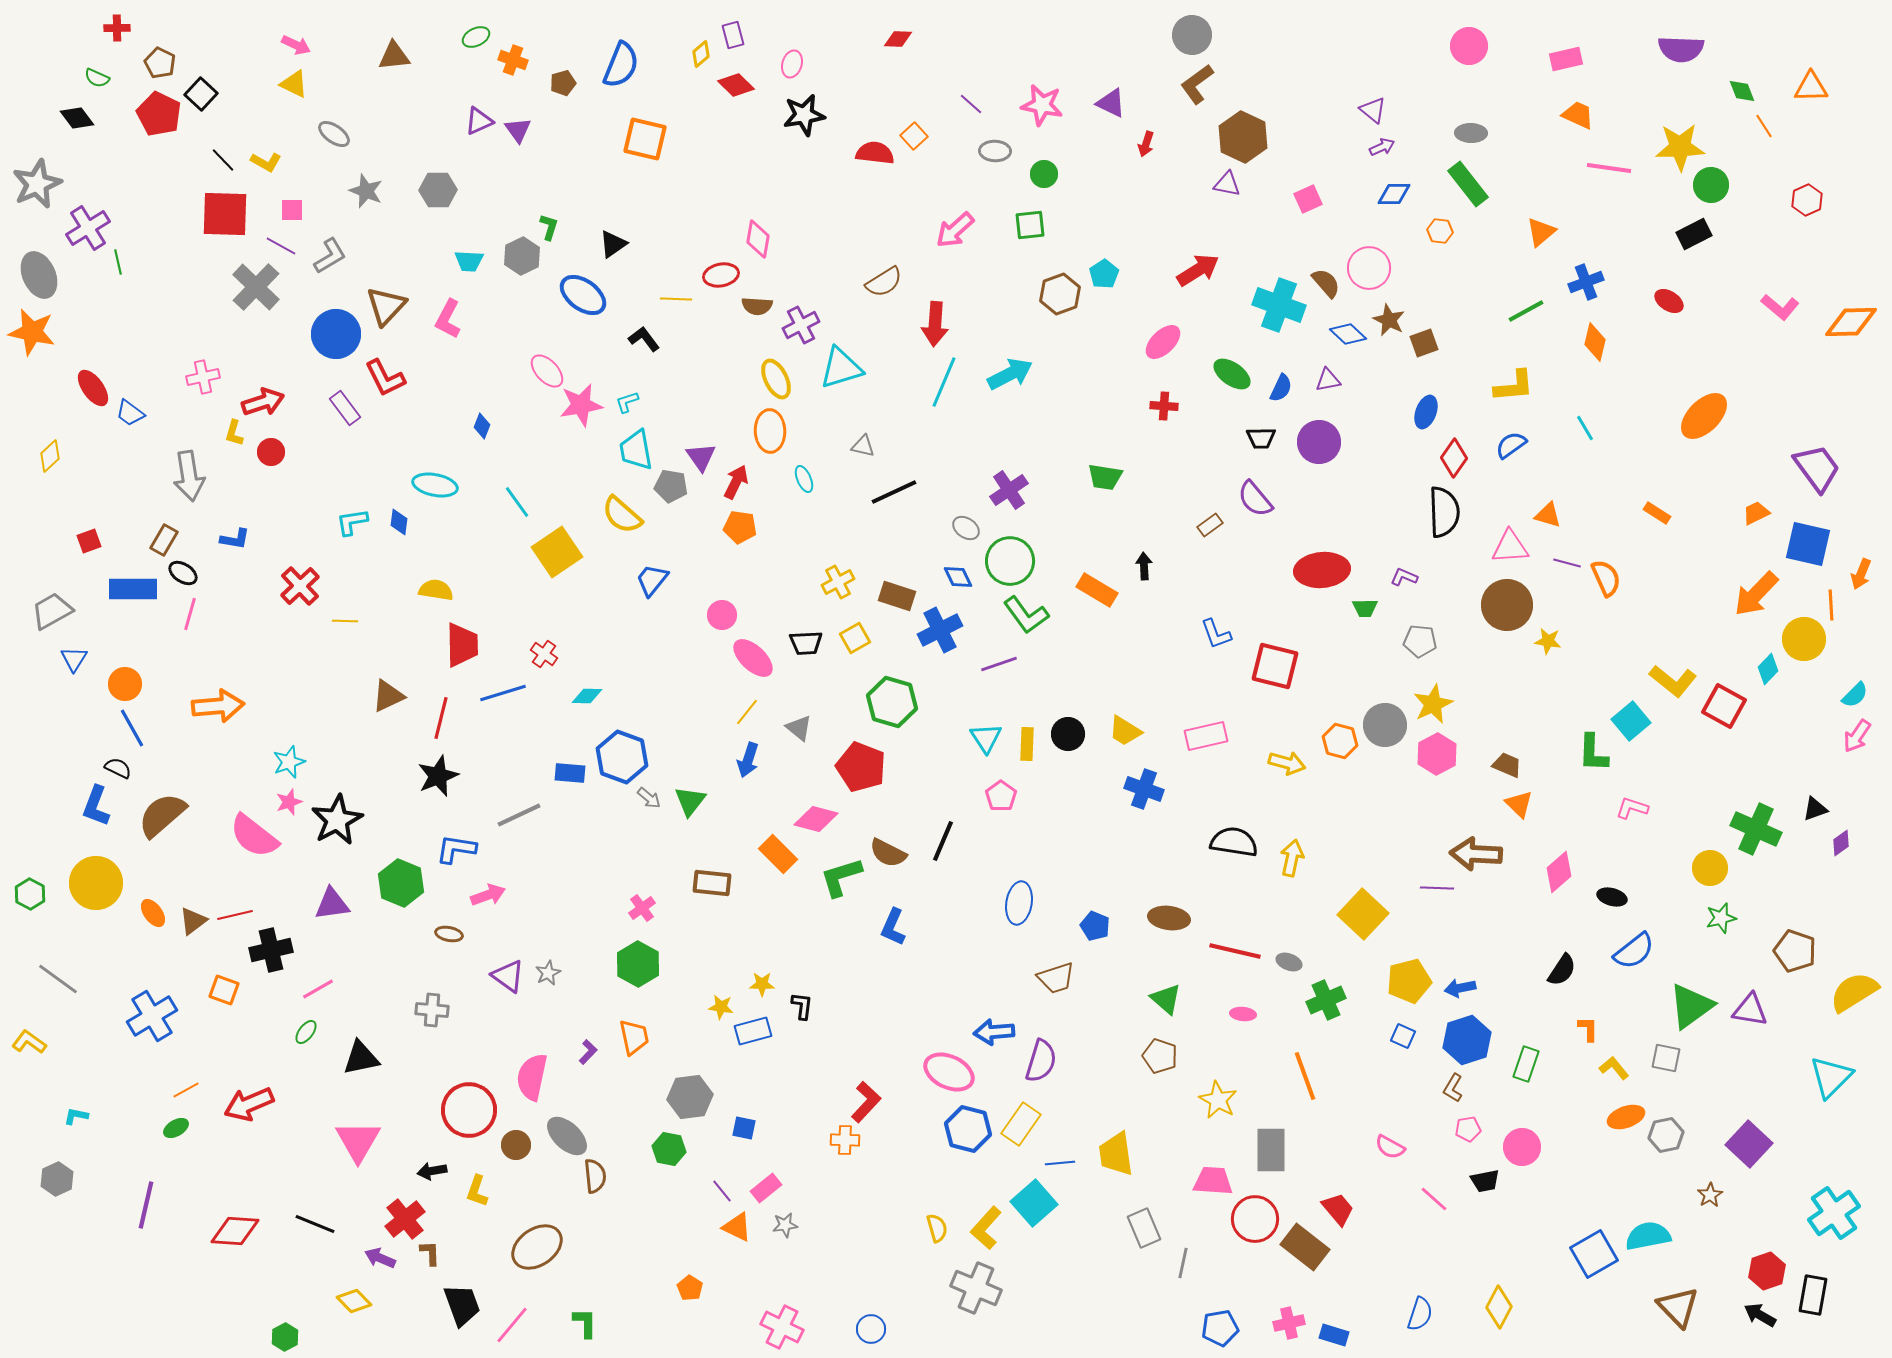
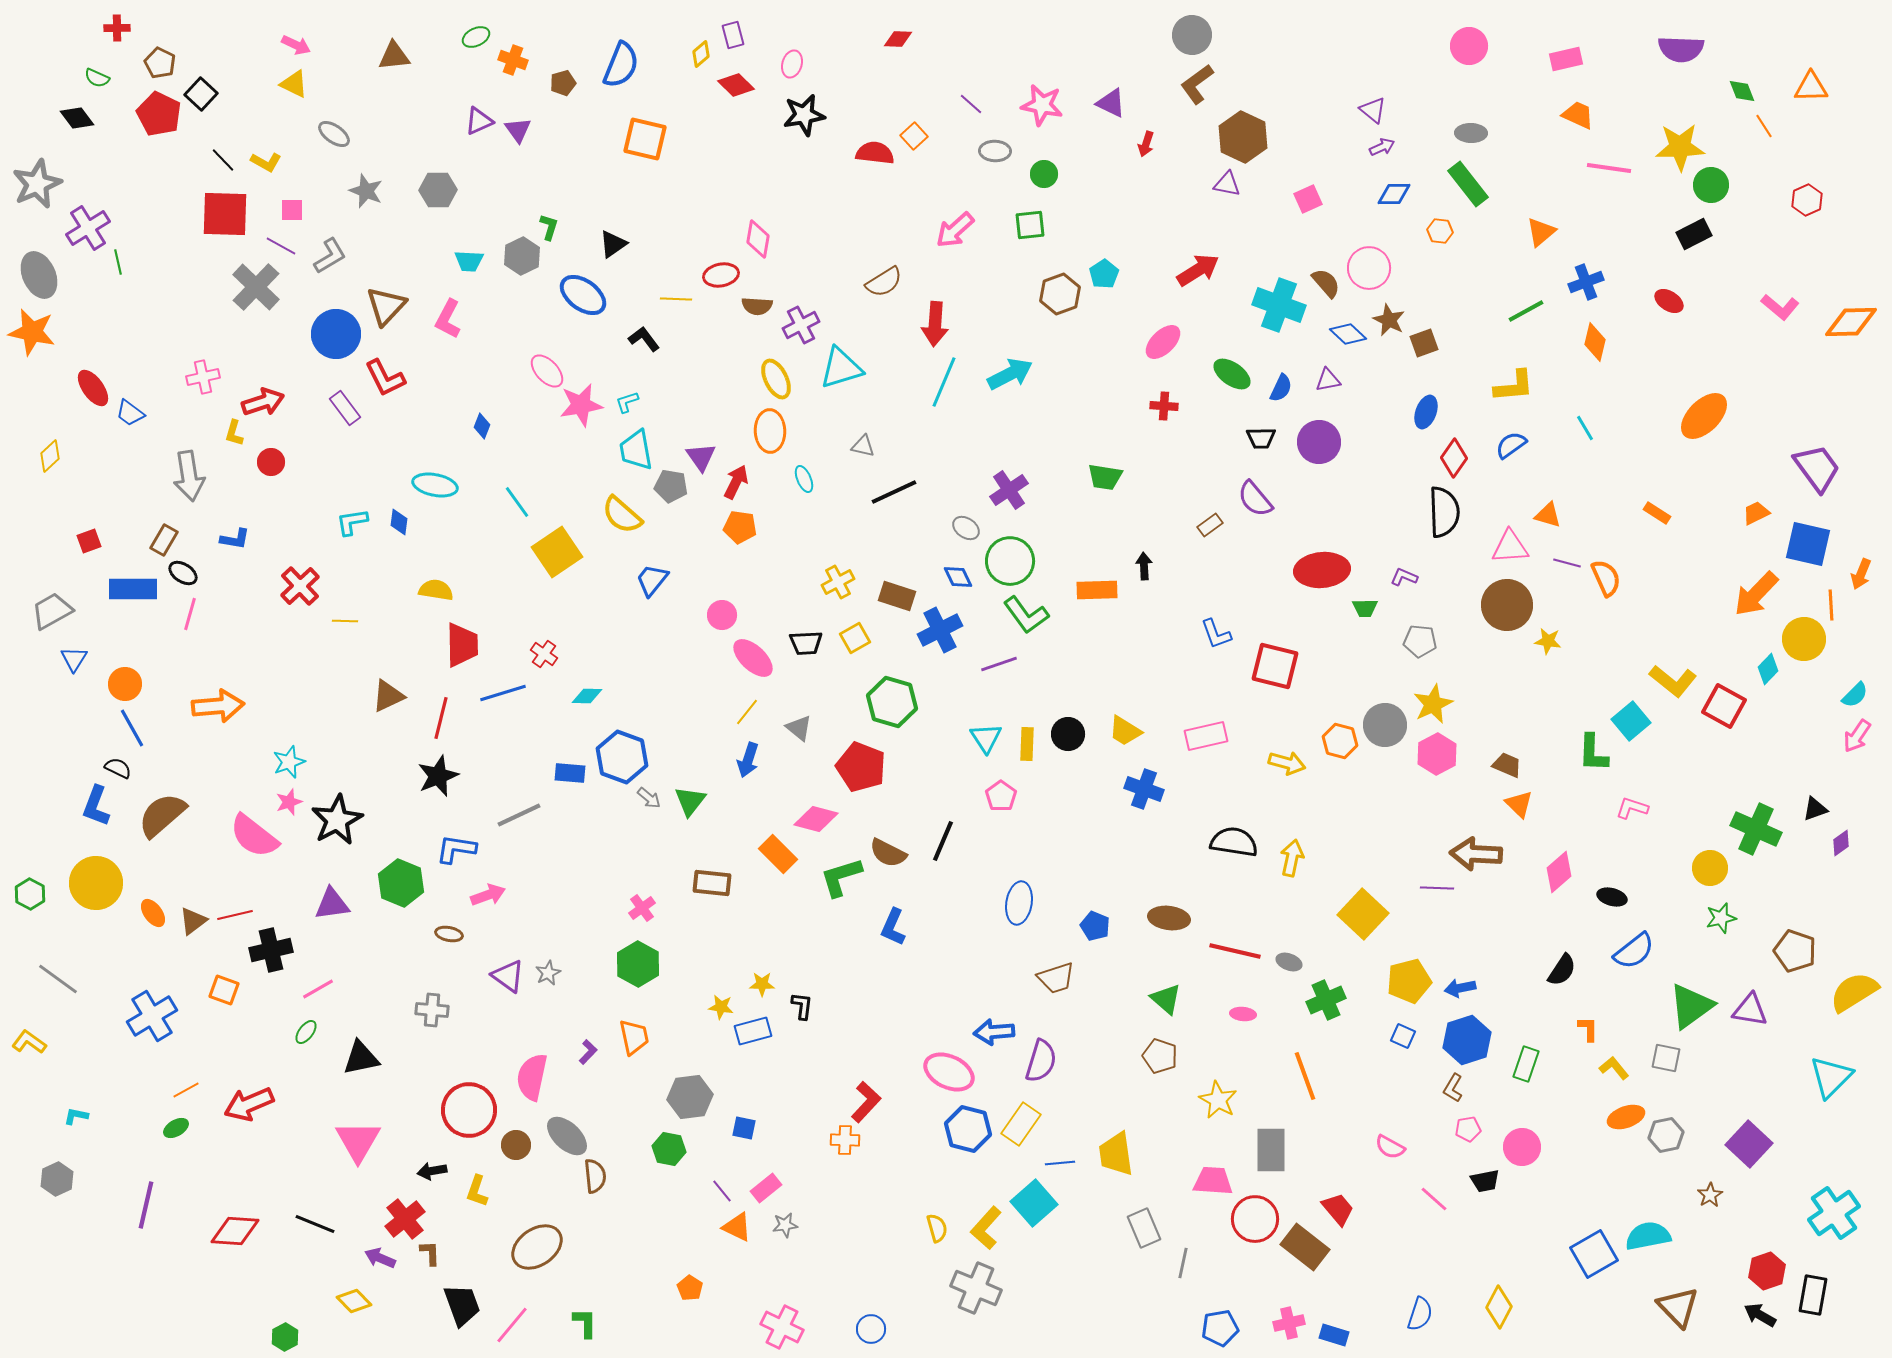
red circle at (271, 452): moved 10 px down
orange rectangle at (1097, 590): rotated 33 degrees counterclockwise
